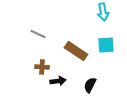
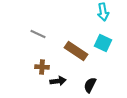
cyan square: moved 3 px left, 2 px up; rotated 30 degrees clockwise
